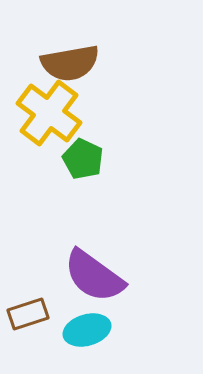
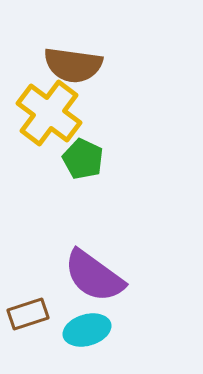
brown semicircle: moved 3 px right, 2 px down; rotated 18 degrees clockwise
